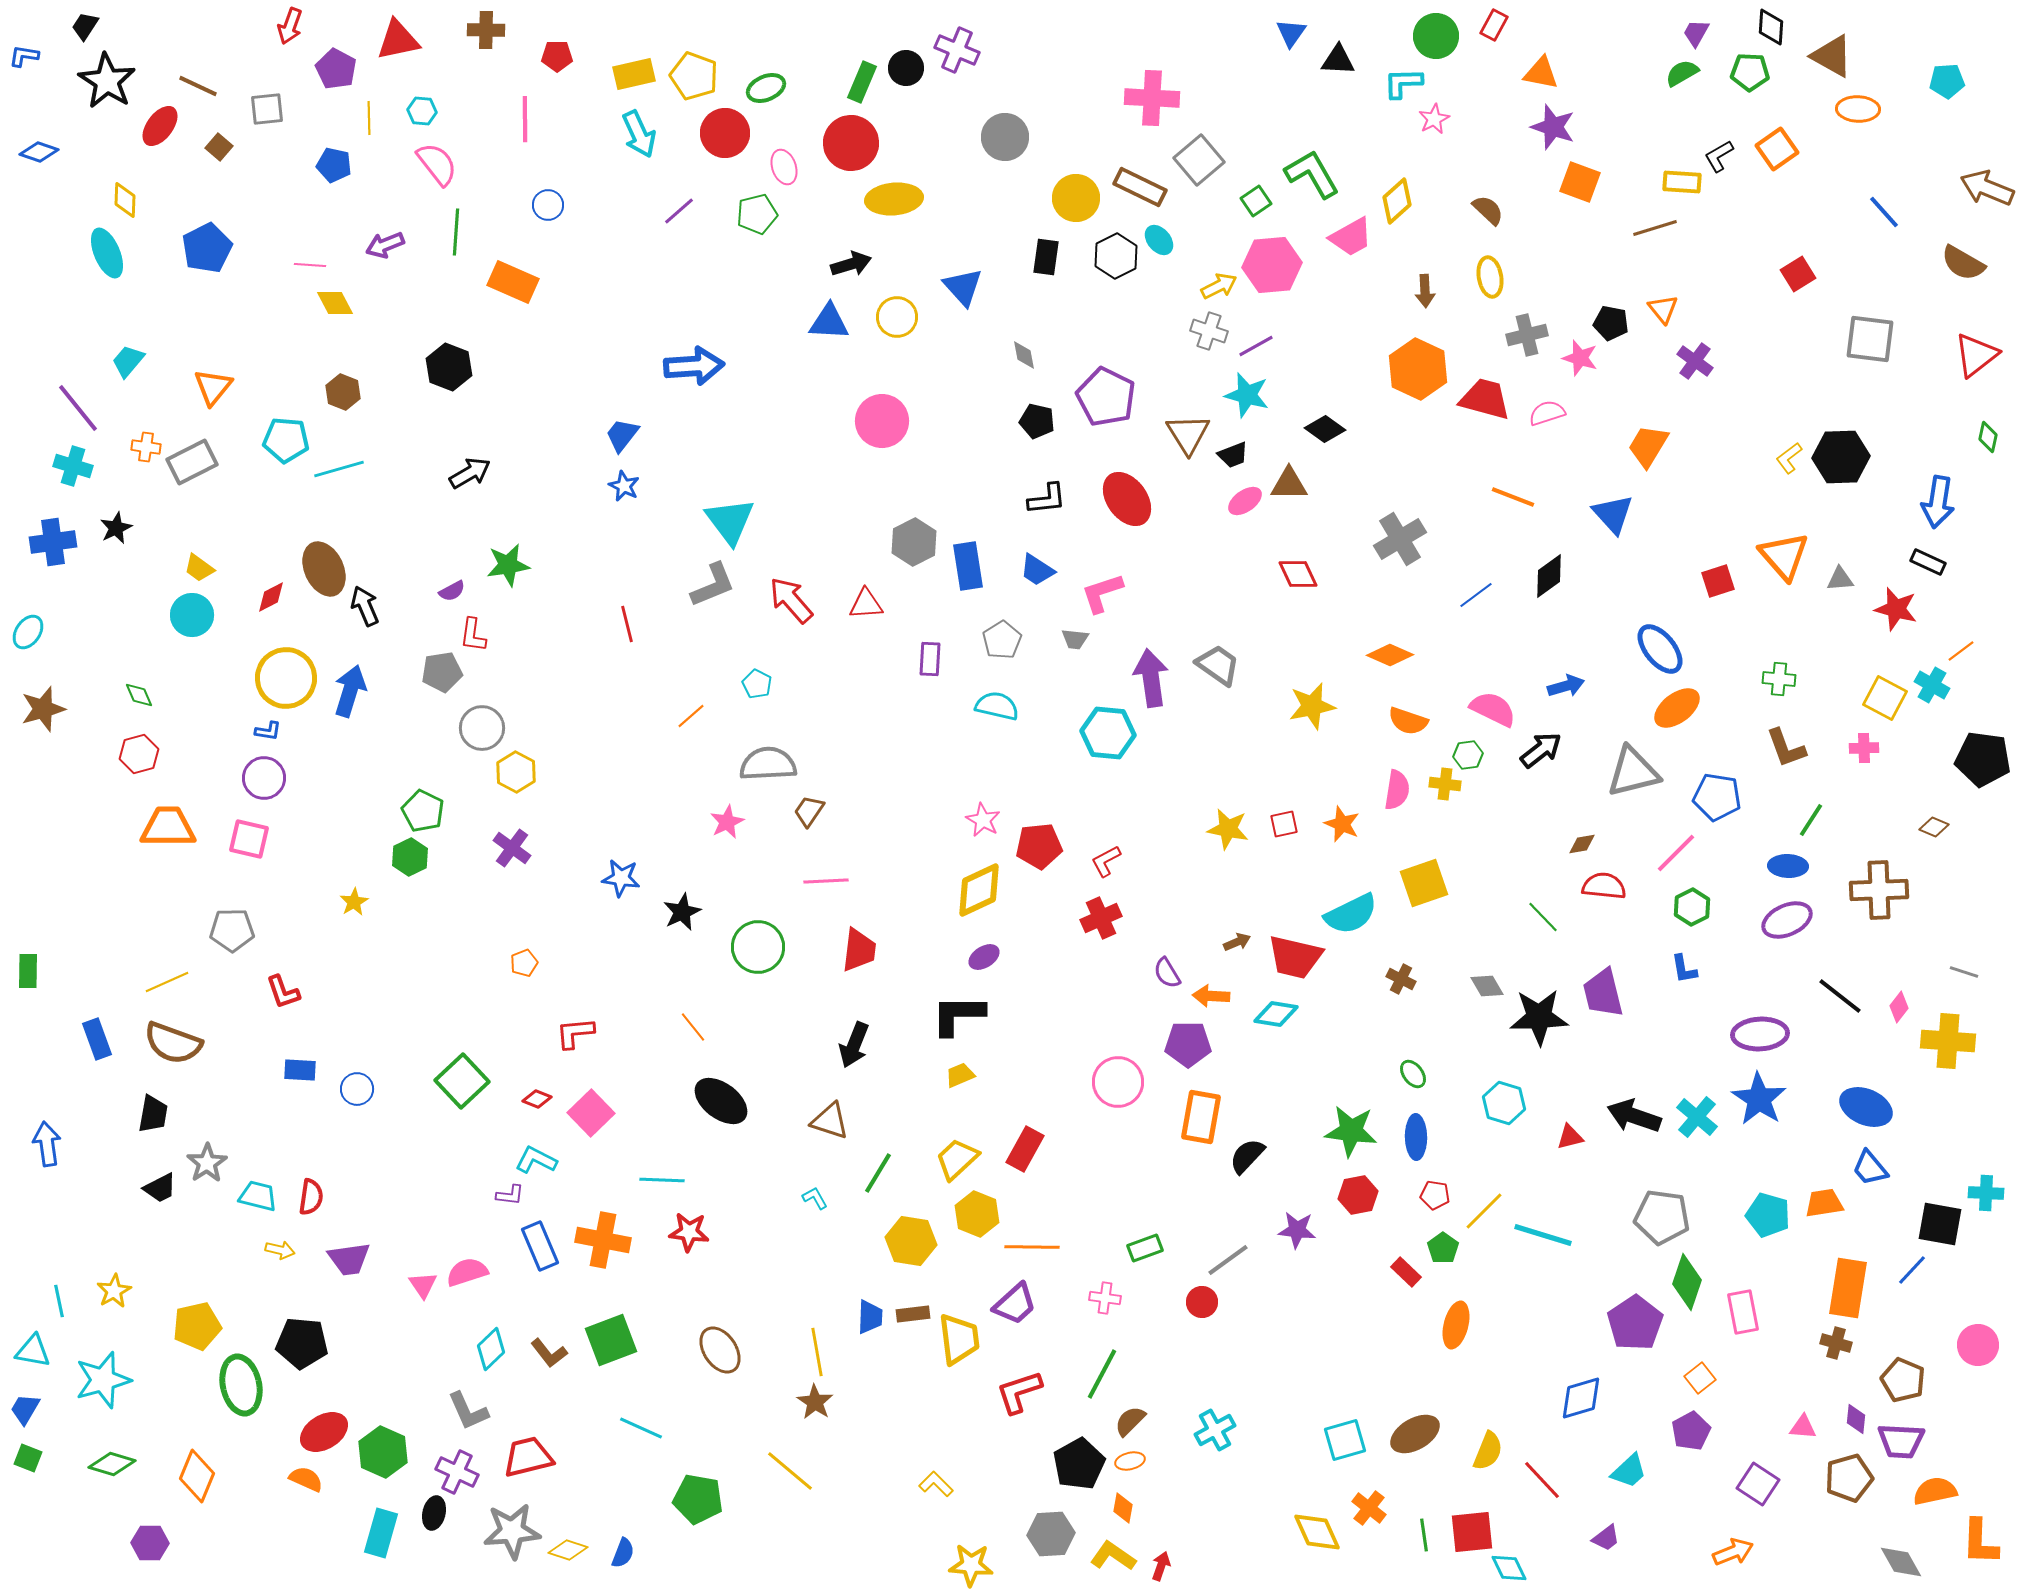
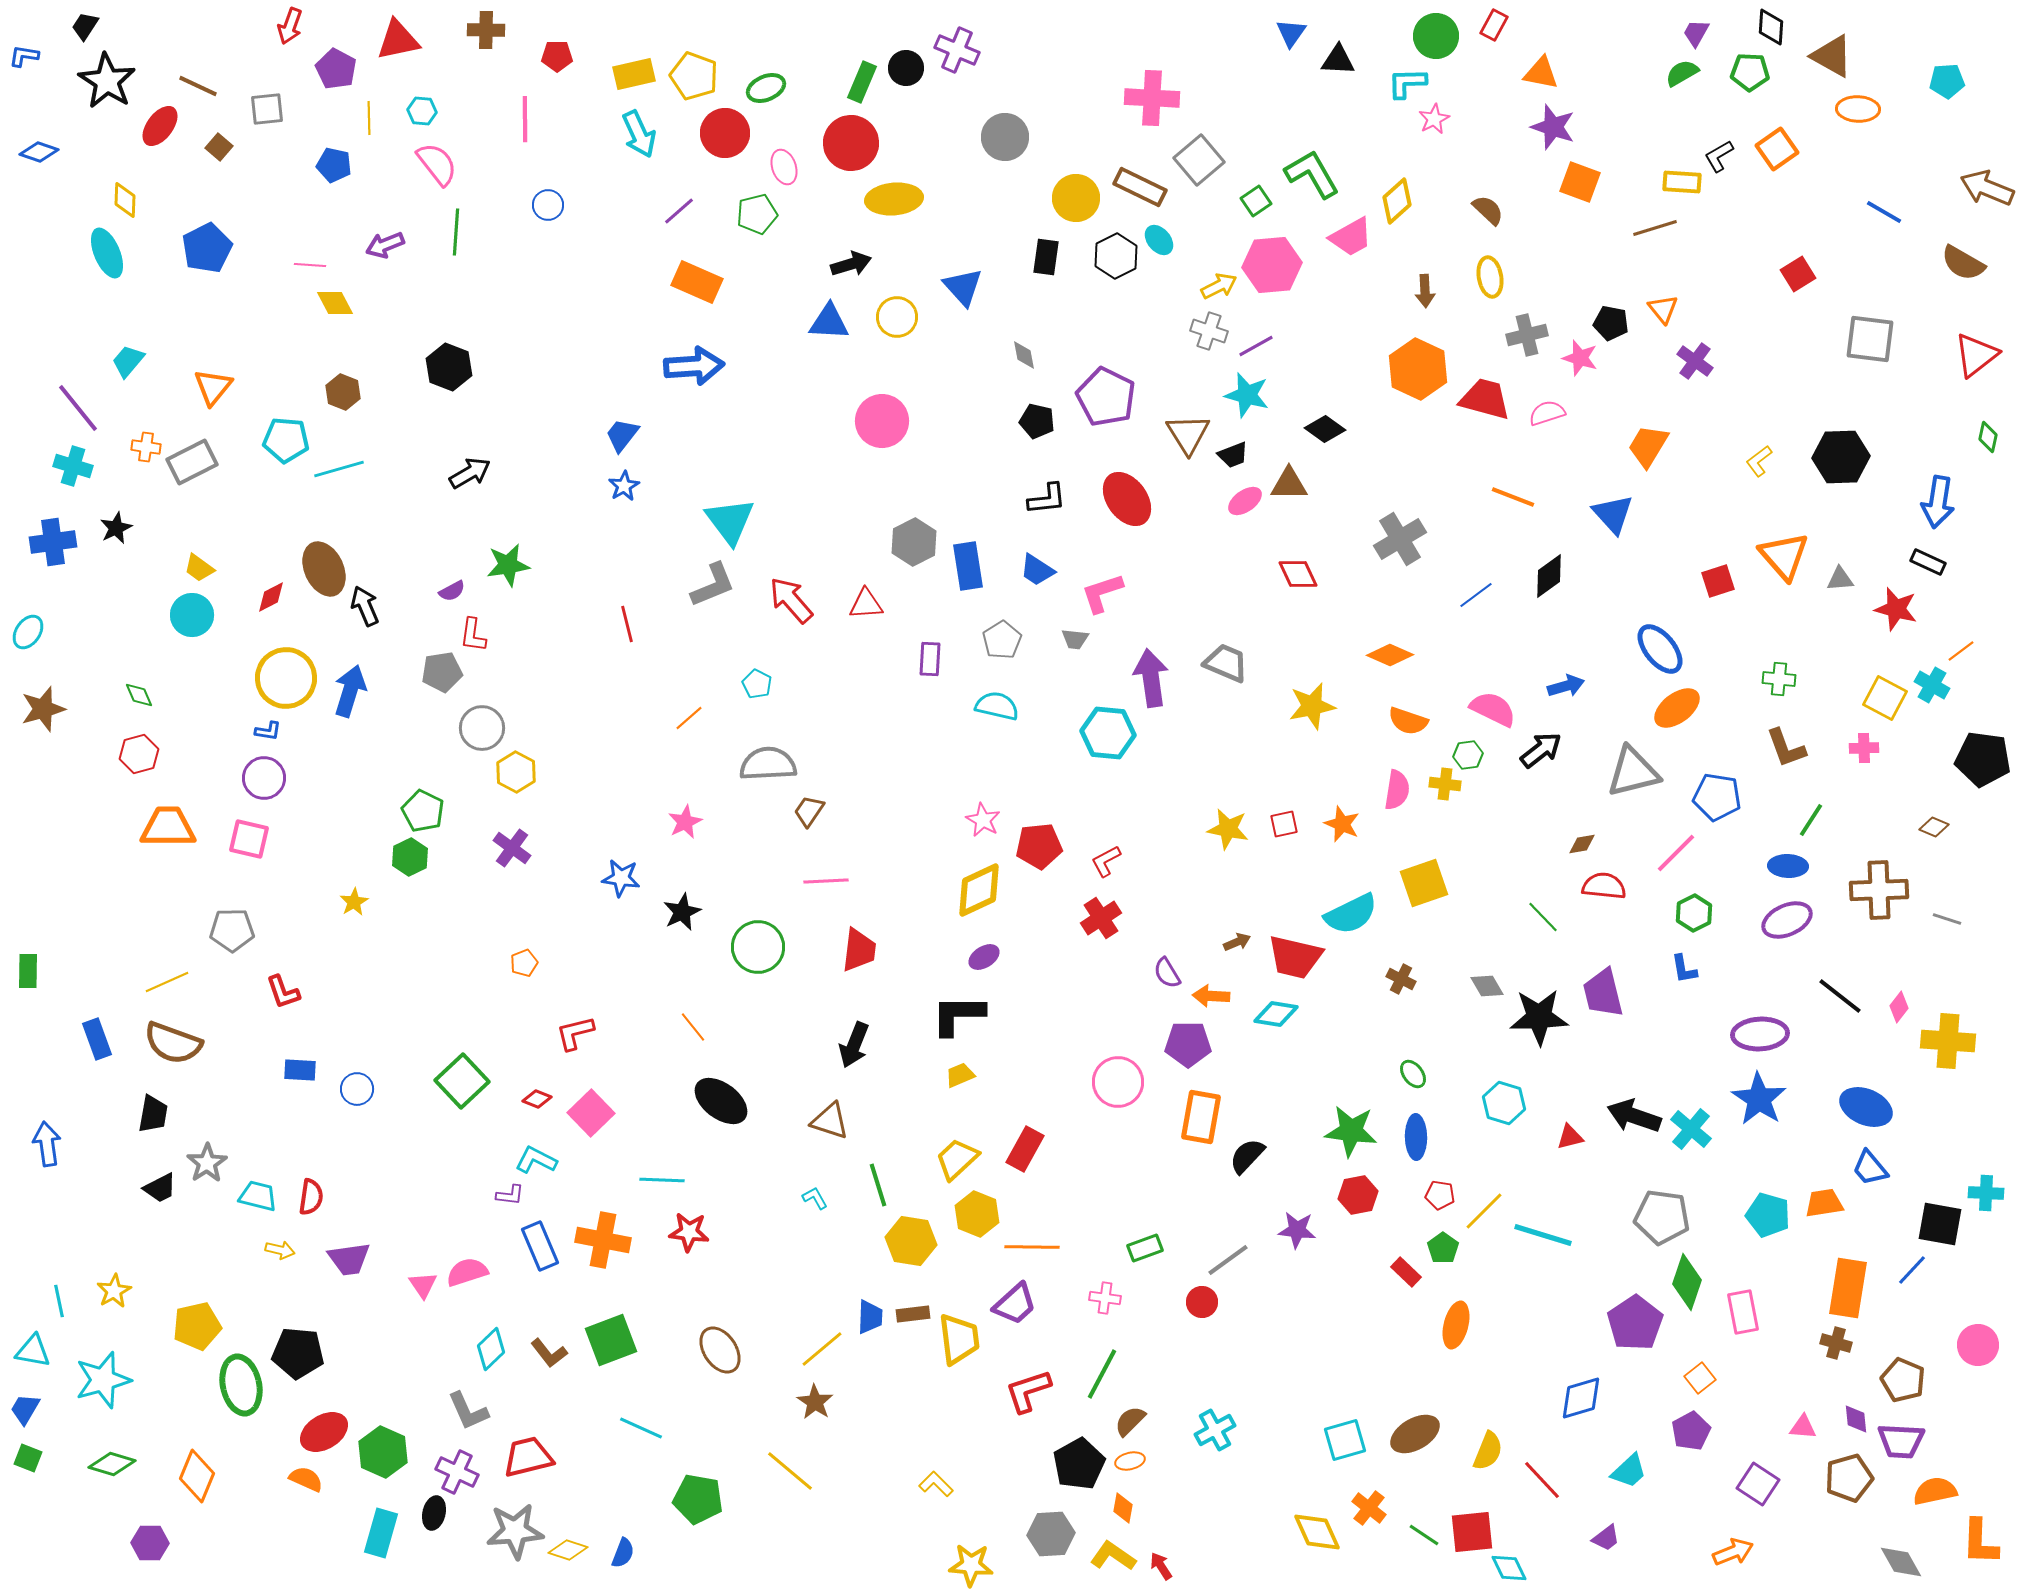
cyan L-shape at (1403, 83): moved 4 px right
blue line at (1884, 212): rotated 18 degrees counterclockwise
orange rectangle at (513, 282): moved 184 px right
yellow L-shape at (1789, 458): moved 30 px left, 3 px down
blue star at (624, 486): rotated 16 degrees clockwise
gray trapezoid at (1218, 665): moved 8 px right, 2 px up; rotated 12 degrees counterclockwise
orange line at (691, 716): moved 2 px left, 2 px down
pink star at (727, 822): moved 42 px left
green hexagon at (1692, 907): moved 2 px right, 6 px down
red cross at (1101, 918): rotated 9 degrees counterclockwise
gray line at (1964, 972): moved 17 px left, 53 px up
red L-shape at (575, 1033): rotated 9 degrees counterclockwise
cyan cross at (1697, 1117): moved 6 px left, 12 px down
green line at (878, 1173): moved 12 px down; rotated 48 degrees counterclockwise
red pentagon at (1435, 1195): moved 5 px right
black pentagon at (302, 1343): moved 4 px left, 10 px down
yellow line at (817, 1352): moved 5 px right, 3 px up; rotated 60 degrees clockwise
red L-shape at (1019, 1392): moved 9 px right, 1 px up
purple diamond at (1856, 1419): rotated 12 degrees counterclockwise
gray star at (512, 1531): moved 3 px right
green line at (1424, 1535): rotated 48 degrees counterclockwise
red arrow at (1161, 1566): rotated 52 degrees counterclockwise
